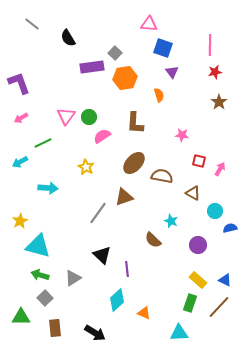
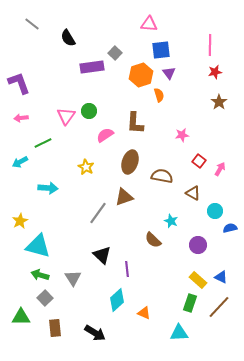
blue square at (163, 48): moved 2 px left, 2 px down; rotated 24 degrees counterclockwise
purple triangle at (172, 72): moved 3 px left, 1 px down
orange hexagon at (125, 78): moved 16 px right, 3 px up; rotated 10 degrees counterclockwise
green circle at (89, 117): moved 6 px up
pink arrow at (21, 118): rotated 24 degrees clockwise
pink star at (182, 135): rotated 16 degrees counterclockwise
pink semicircle at (102, 136): moved 3 px right, 1 px up
red square at (199, 161): rotated 24 degrees clockwise
brown ellipse at (134, 163): moved 4 px left, 1 px up; rotated 25 degrees counterclockwise
gray triangle at (73, 278): rotated 30 degrees counterclockwise
blue triangle at (225, 280): moved 4 px left, 3 px up
